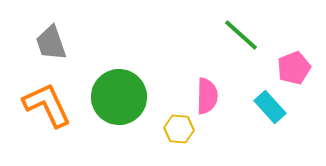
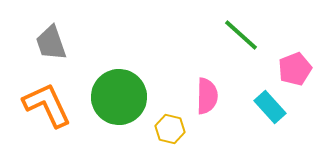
pink pentagon: moved 1 px right, 1 px down
yellow hexagon: moved 9 px left; rotated 8 degrees clockwise
